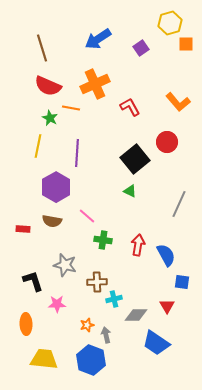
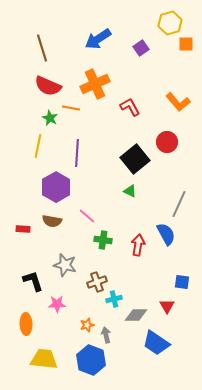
blue semicircle: moved 21 px up
brown cross: rotated 18 degrees counterclockwise
